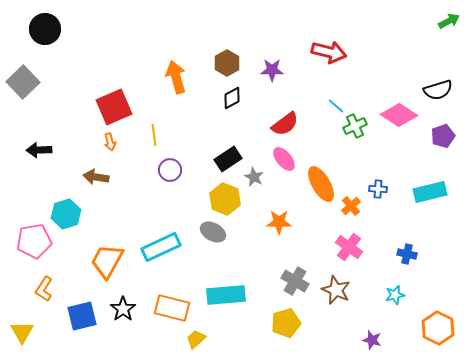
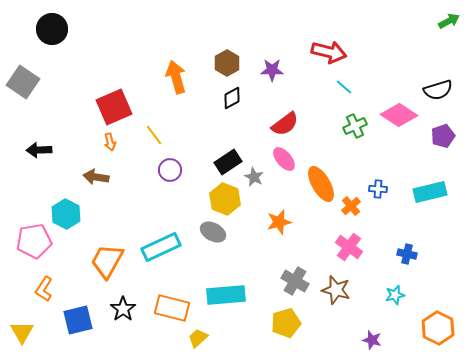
black circle at (45, 29): moved 7 px right
gray square at (23, 82): rotated 12 degrees counterclockwise
cyan line at (336, 106): moved 8 px right, 19 px up
yellow line at (154, 135): rotated 30 degrees counterclockwise
black rectangle at (228, 159): moved 3 px down
cyan hexagon at (66, 214): rotated 16 degrees counterclockwise
orange star at (279, 222): rotated 15 degrees counterclockwise
brown star at (336, 290): rotated 8 degrees counterclockwise
blue square at (82, 316): moved 4 px left, 4 px down
yellow trapezoid at (196, 339): moved 2 px right, 1 px up
